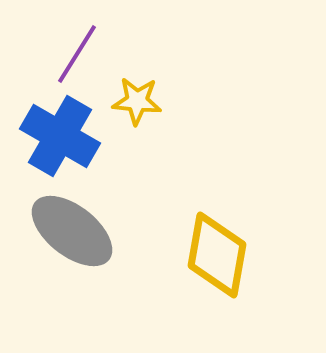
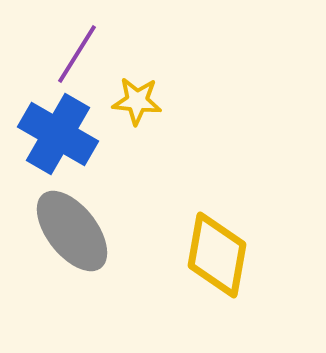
blue cross: moved 2 px left, 2 px up
gray ellipse: rotated 14 degrees clockwise
